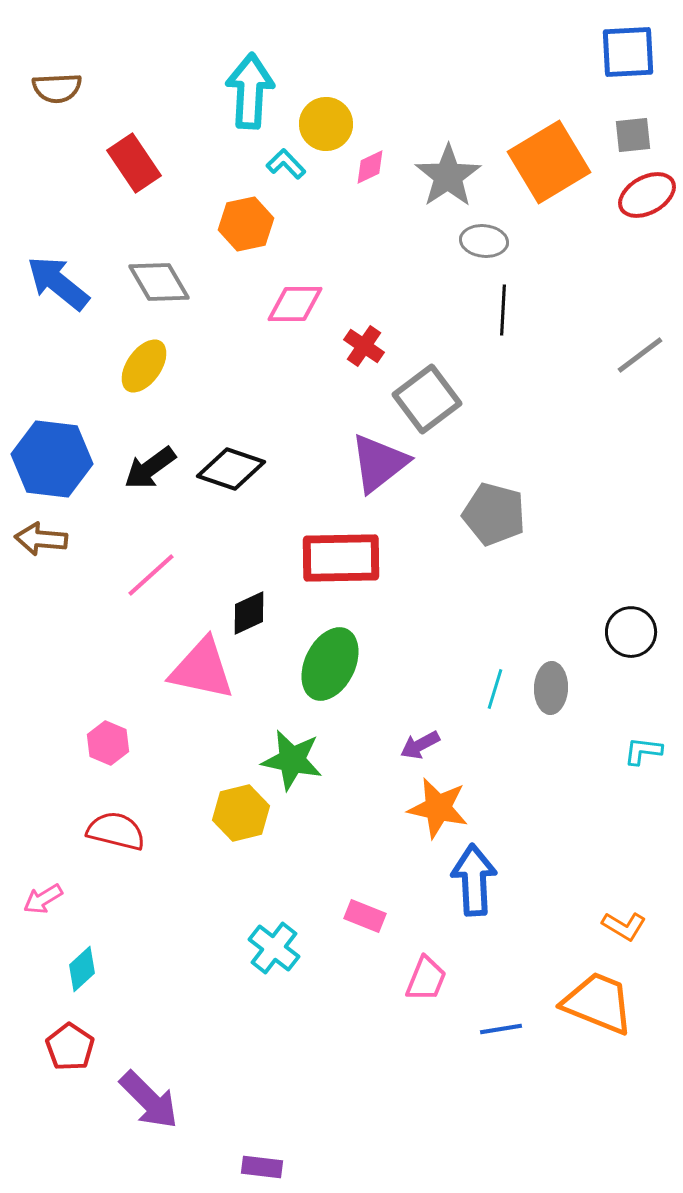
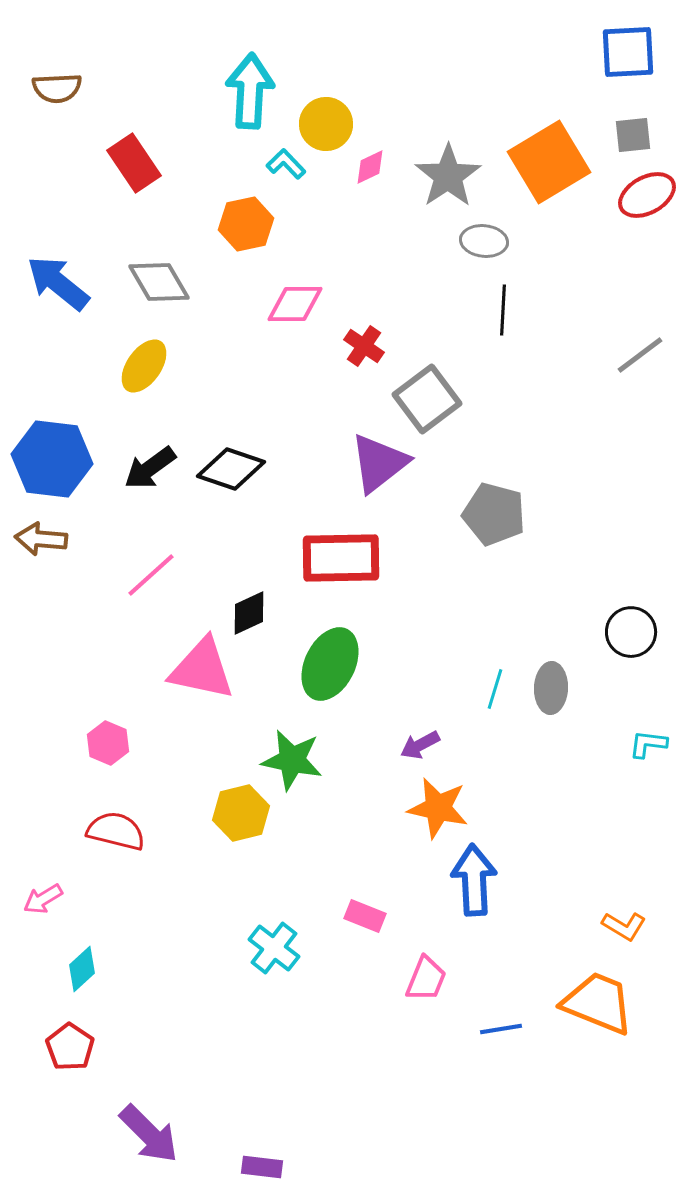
cyan L-shape at (643, 751): moved 5 px right, 7 px up
purple arrow at (149, 1100): moved 34 px down
